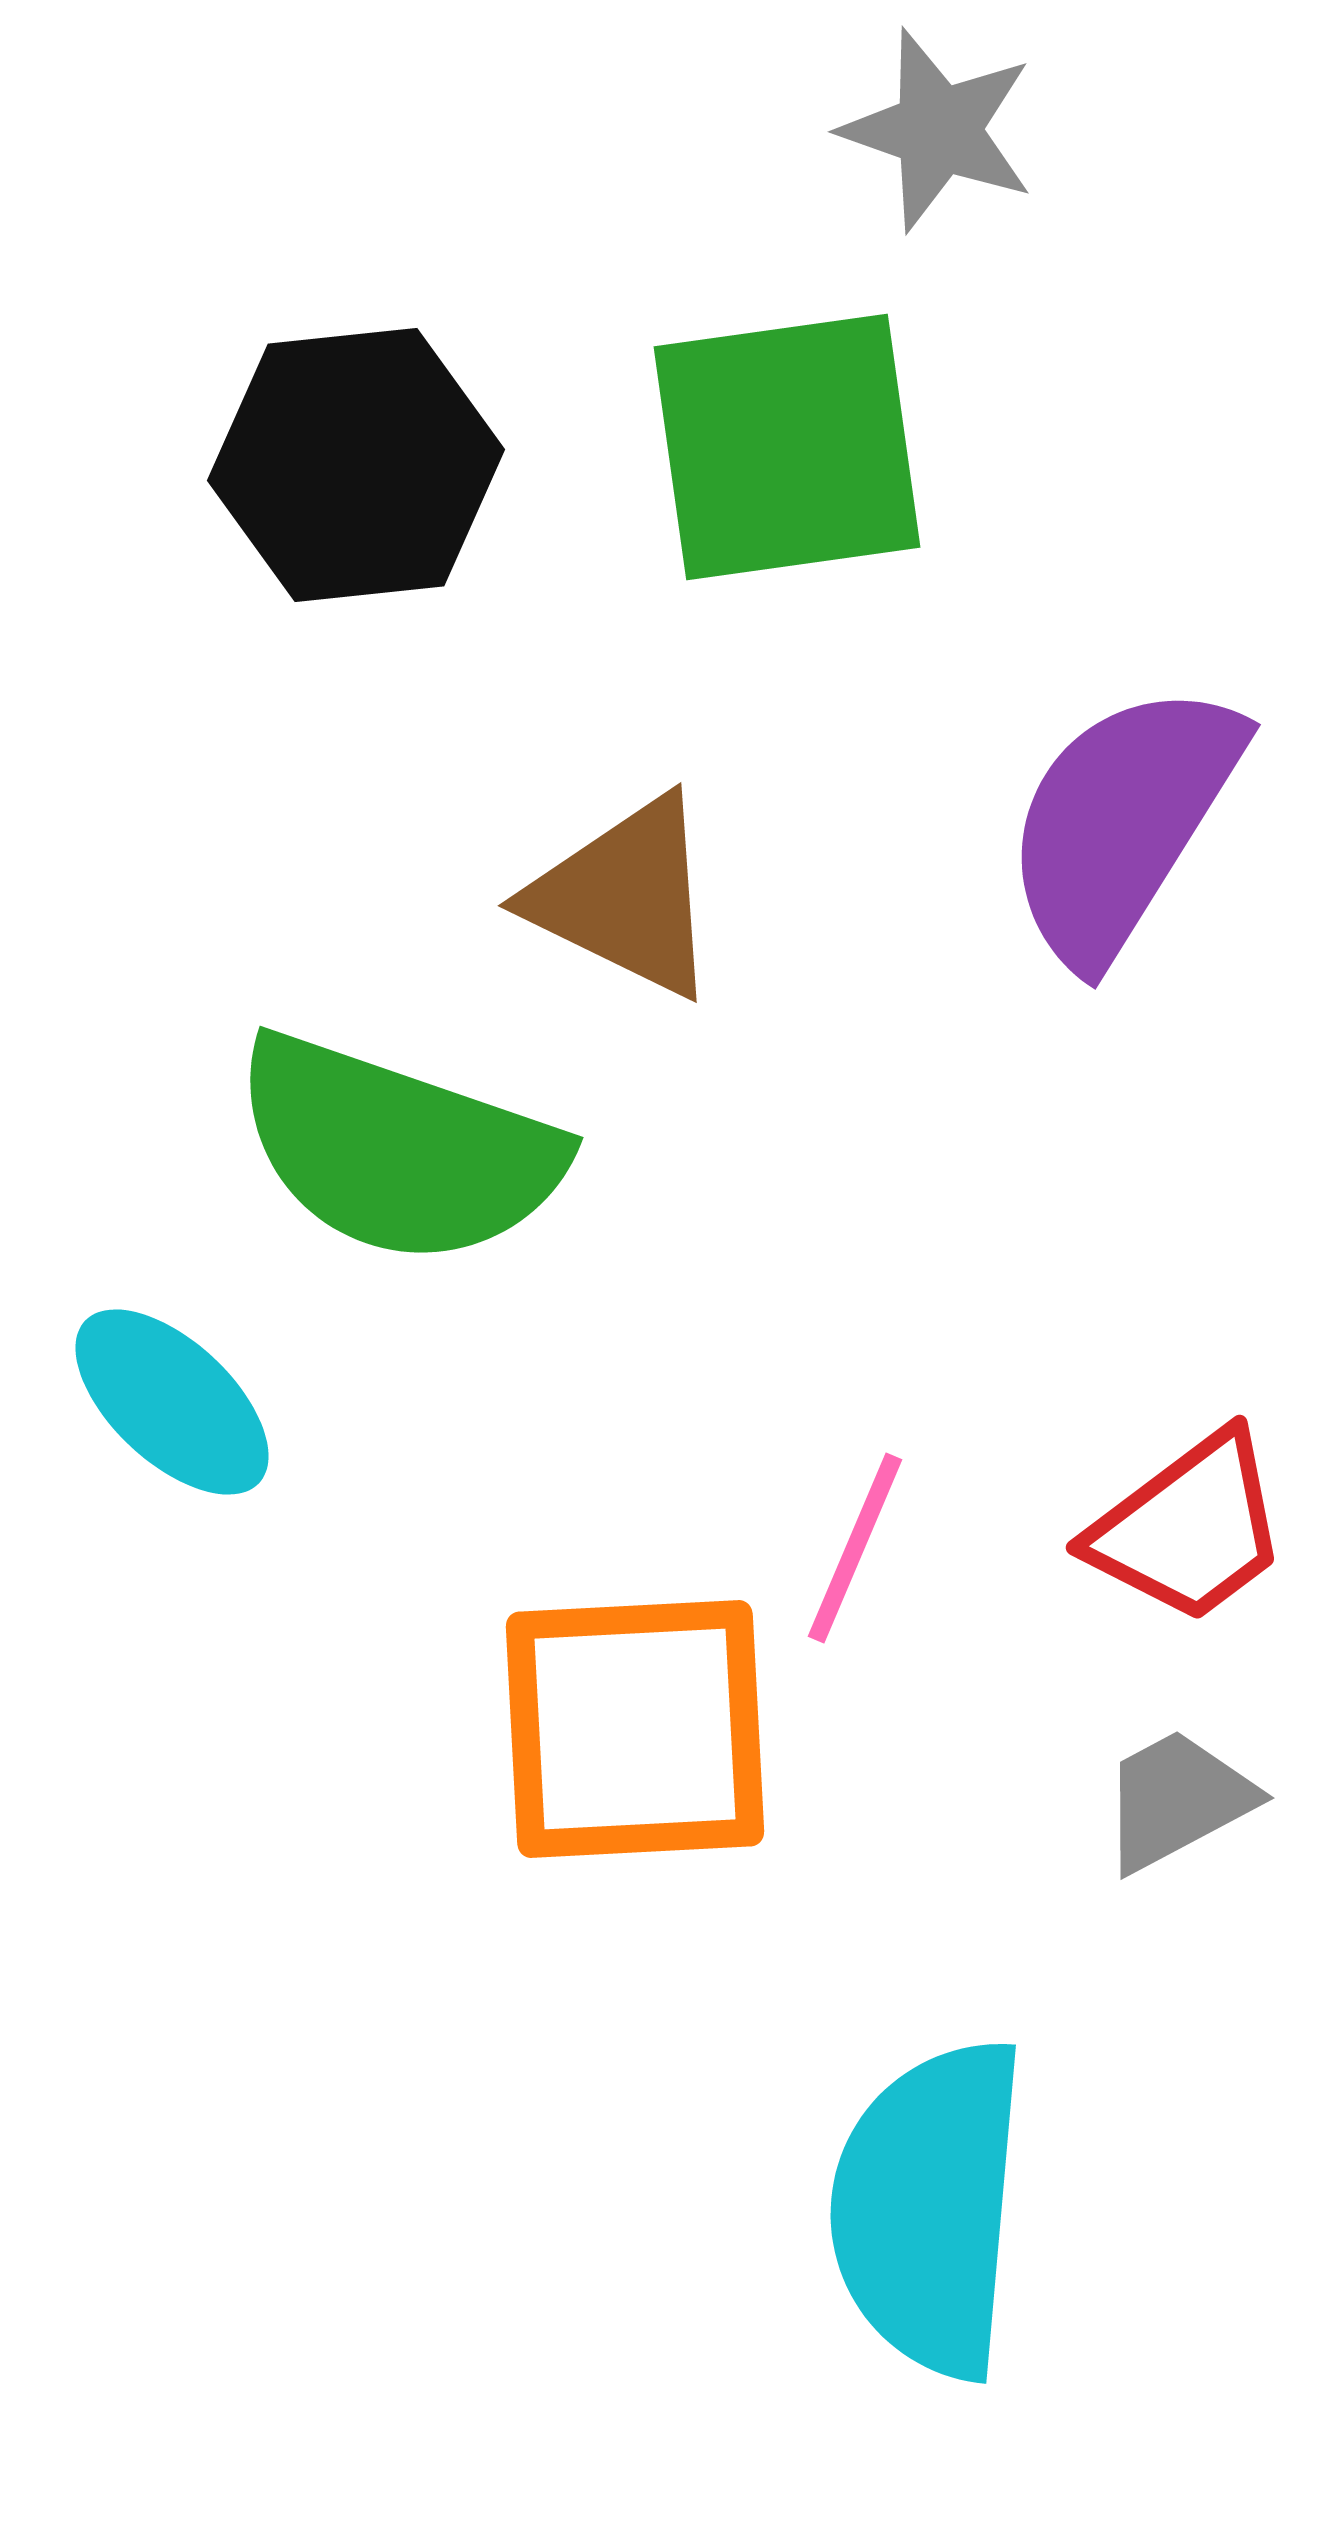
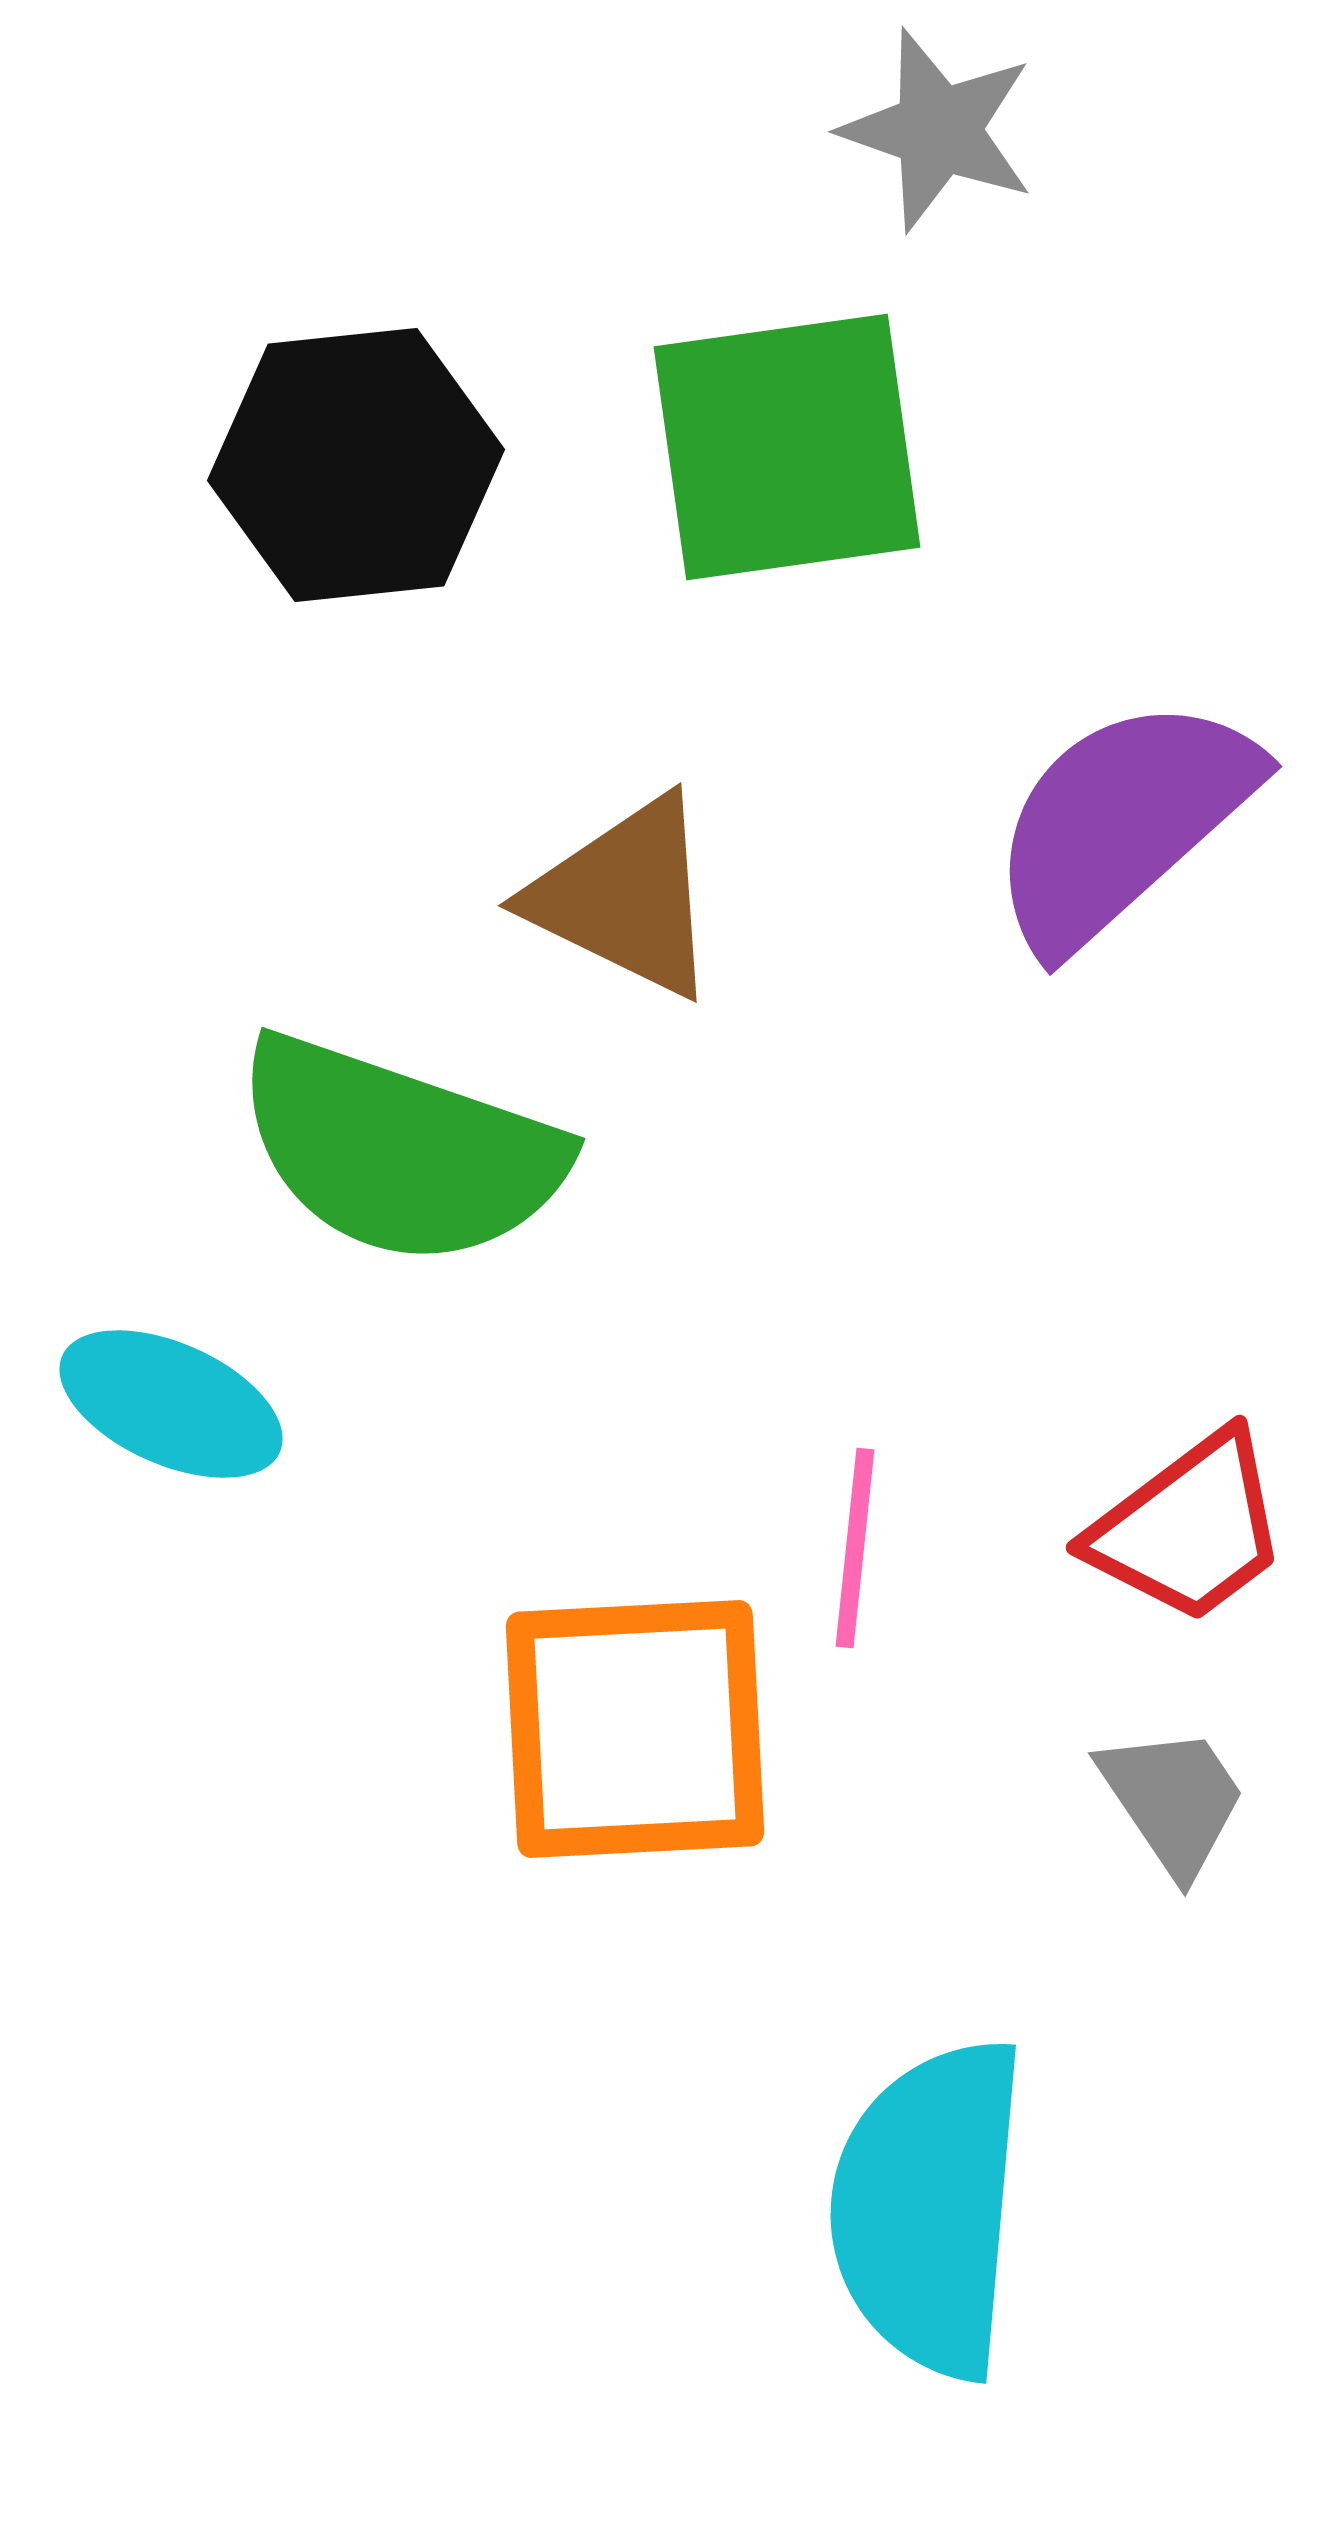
purple semicircle: rotated 16 degrees clockwise
green semicircle: moved 2 px right, 1 px down
cyan ellipse: moved 1 px left, 2 px down; rotated 19 degrees counterclockwise
pink line: rotated 17 degrees counterclockwise
gray trapezoid: moved 4 px left; rotated 84 degrees clockwise
